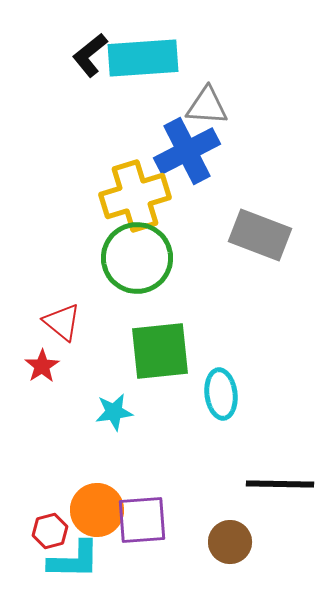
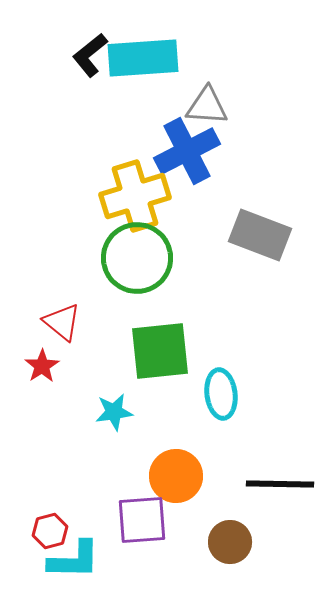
orange circle: moved 79 px right, 34 px up
